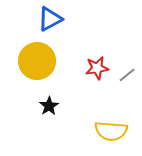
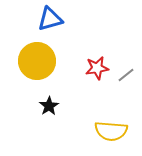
blue triangle: rotated 12 degrees clockwise
gray line: moved 1 px left
